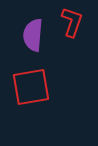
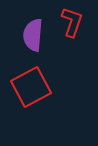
red square: rotated 18 degrees counterclockwise
